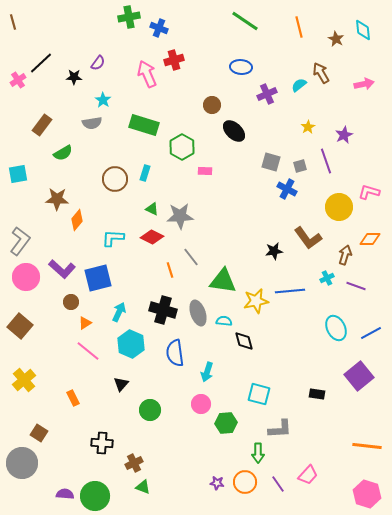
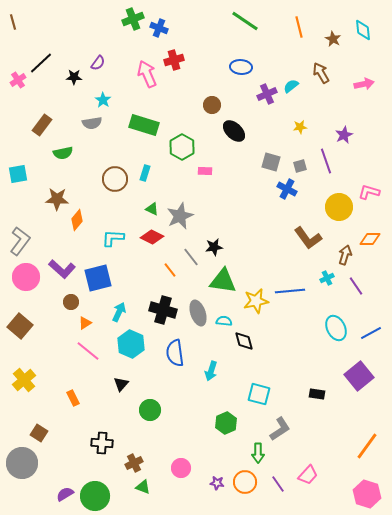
green cross at (129, 17): moved 4 px right, 2 px down; rotated 10 degrees counterclockwise
brown star at (336, 39): moved 3 px left
cyan semicircle at (299, 85): moved 8 px left, 1 px down
yellow star at (308, 127): moved 8 px left; rotated 24 degrees clockwise
green semicircle at (63, 153): rotated 18 degrees clockwise
gray star at (180, 216): rotated 20 degrees counterclockwise
black star at (274, 251): moved 60 px left, 4 px up
orange line at (170, 270): rotated 21 degrees counterclockwise
purple line at (356, 286): rotated 36 degrees clockwise
cyan arrow at (207, 372): moved 4 px right, 1 px up
pink circle at (201, 404): moved 20 px left, 64 px down
green hexagon at (226, 423): rotated 20 degrees counterclockwise
gray L-shape at (280, 429): rotated 30 degrees counterclockwise
orange line at (367, 446): rotated 60 degrees counterclockwise
purple semicircle at (65, 494): rotated 36 degrees counterclockwise
